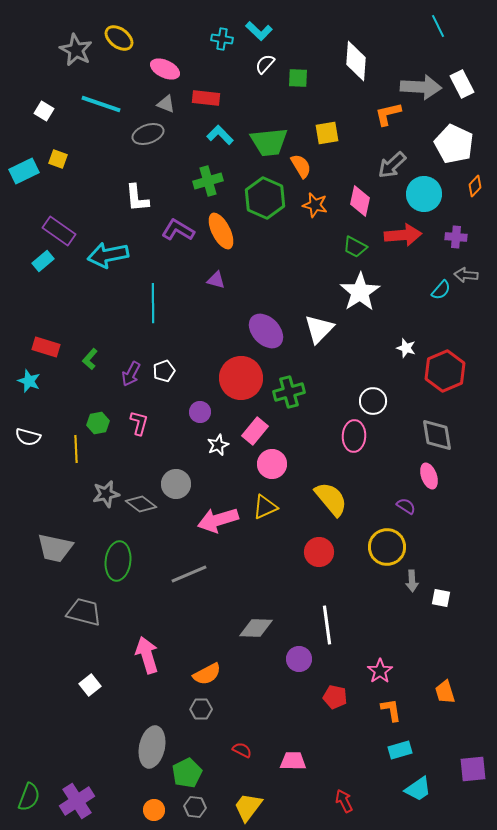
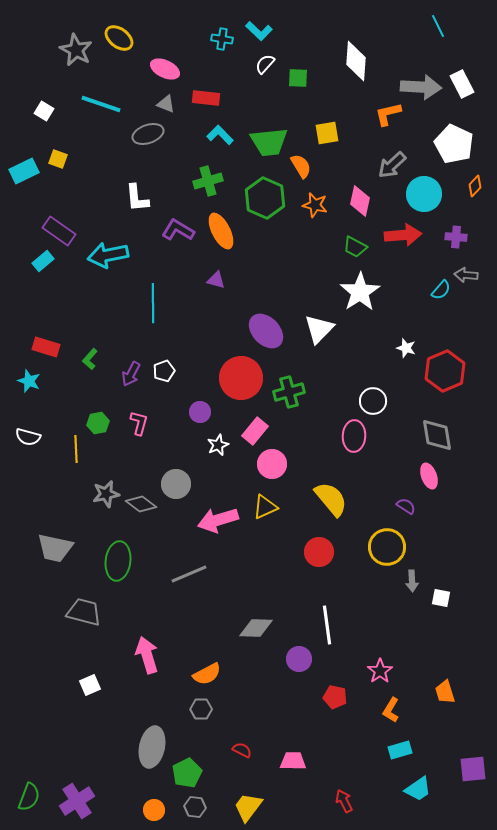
white square at (90, 685): rotated 15 degrees clockwise
orange L-shape at (391, 710): rotated 140 degrees counterclockwise
